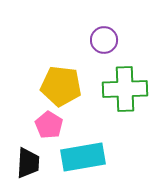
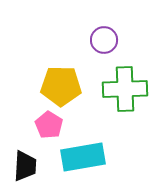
yellow pentagon: rotated 6 degrees counterclockwise
black trapezoid: moved 3 px left, 3 px down
